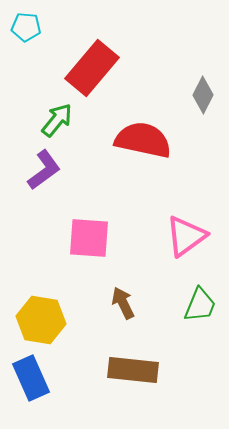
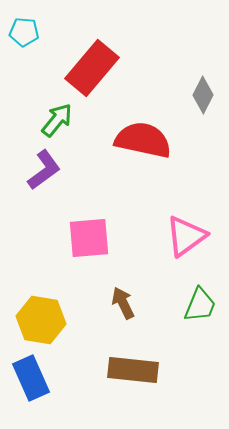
cyan pentagon: moved 2 px left, 5 px down
pink square: rotated 9 degrees counterclockwise
